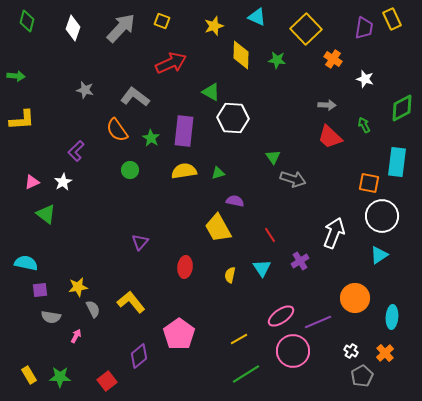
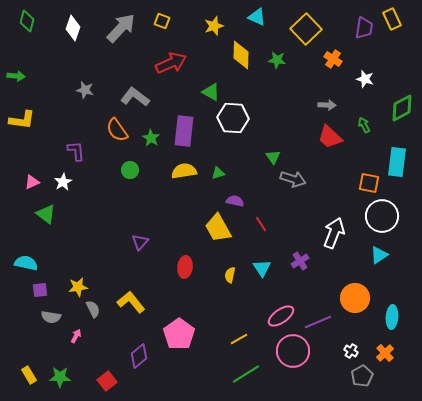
yellow L-shape at (22, 120): rotated 12 degrees clockwise
purple L-shape at (76, 151): rotated 130 degrees clockwise
red line at (270, 235): moved 9 px left, 11 px up
